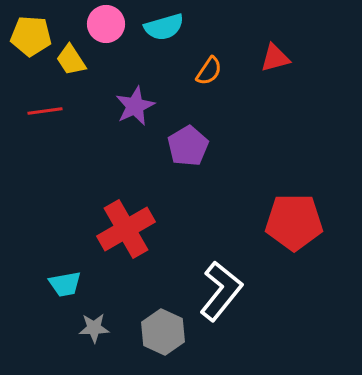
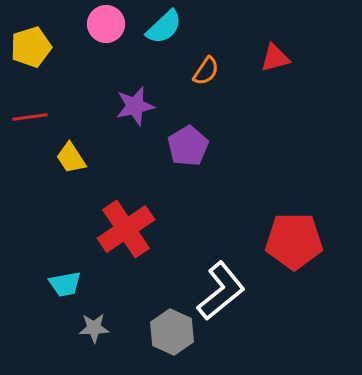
cyan semicircle: rotated 27 degrees counterclockwise
yellow pentagon: moved 11 px down; rotated 21 degrees counterclockwise
yellow trapezoid: moved 98 px down
orange semicircle: moved 3 px left
purple star: rotated 12 degrees clockwise
red line: moved 15 px left, 6 px down
red pentagon: moved 19 px down
red cross: rotated 4 degrees counterclockwise
white L-shape: rotated 12 degrees clockwise
gray hexagon: moved 9 px right
